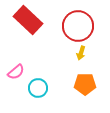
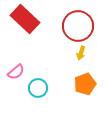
red rectangle: moved 3 px left, 1 px up
orange pentagon: rotated 20 degrees counterclockwise
